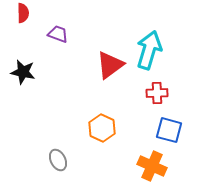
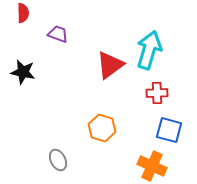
orange hexagon: rotated 8 degrees counterclockwise
